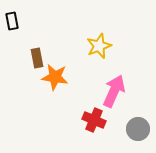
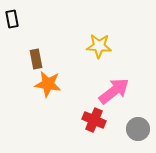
black rectangle: moved 2 px up
yellow star: rotated 25 degrees clockwise
brown rectangle: moved 1 px left, 1 px down
orange star: moved 7 px left, 7 px down
pink arrow: rotated 28 degrees clockwise
